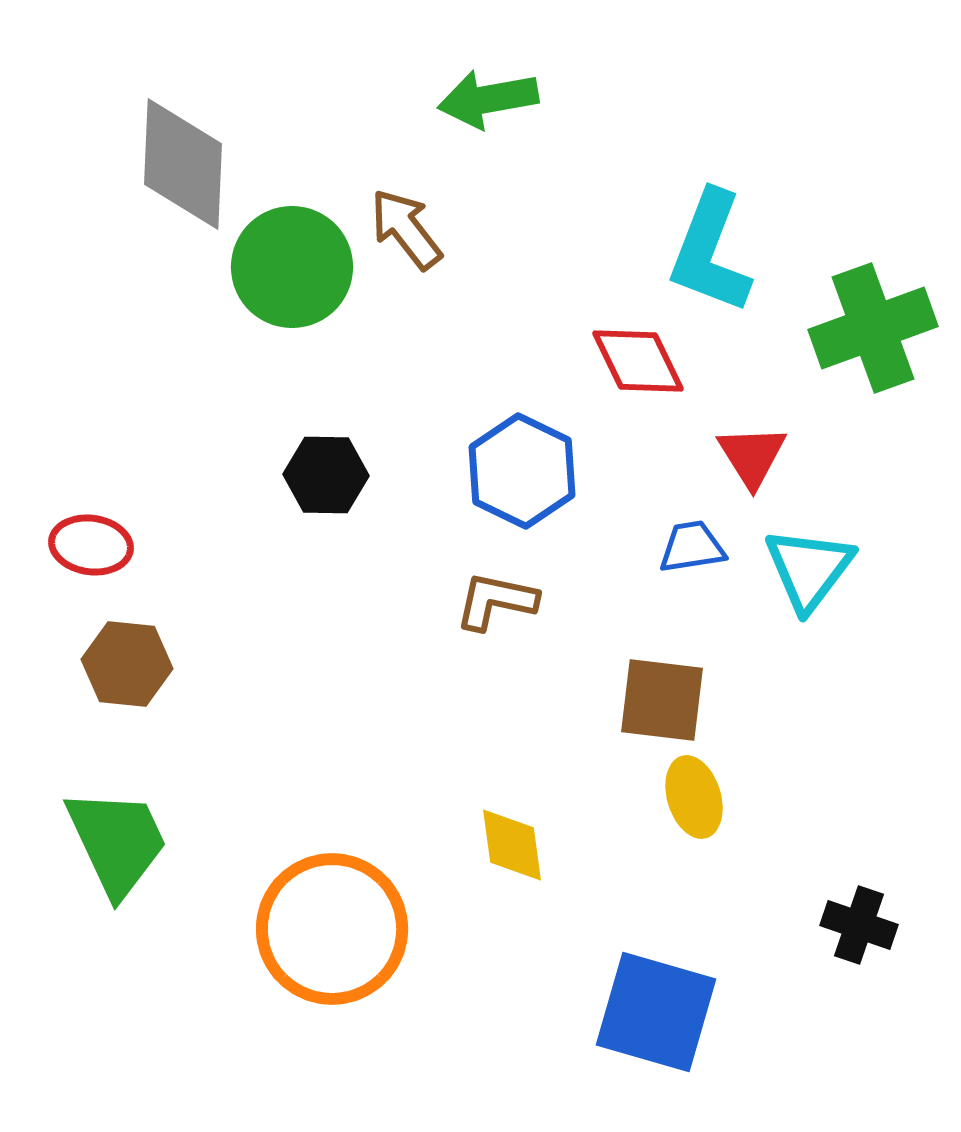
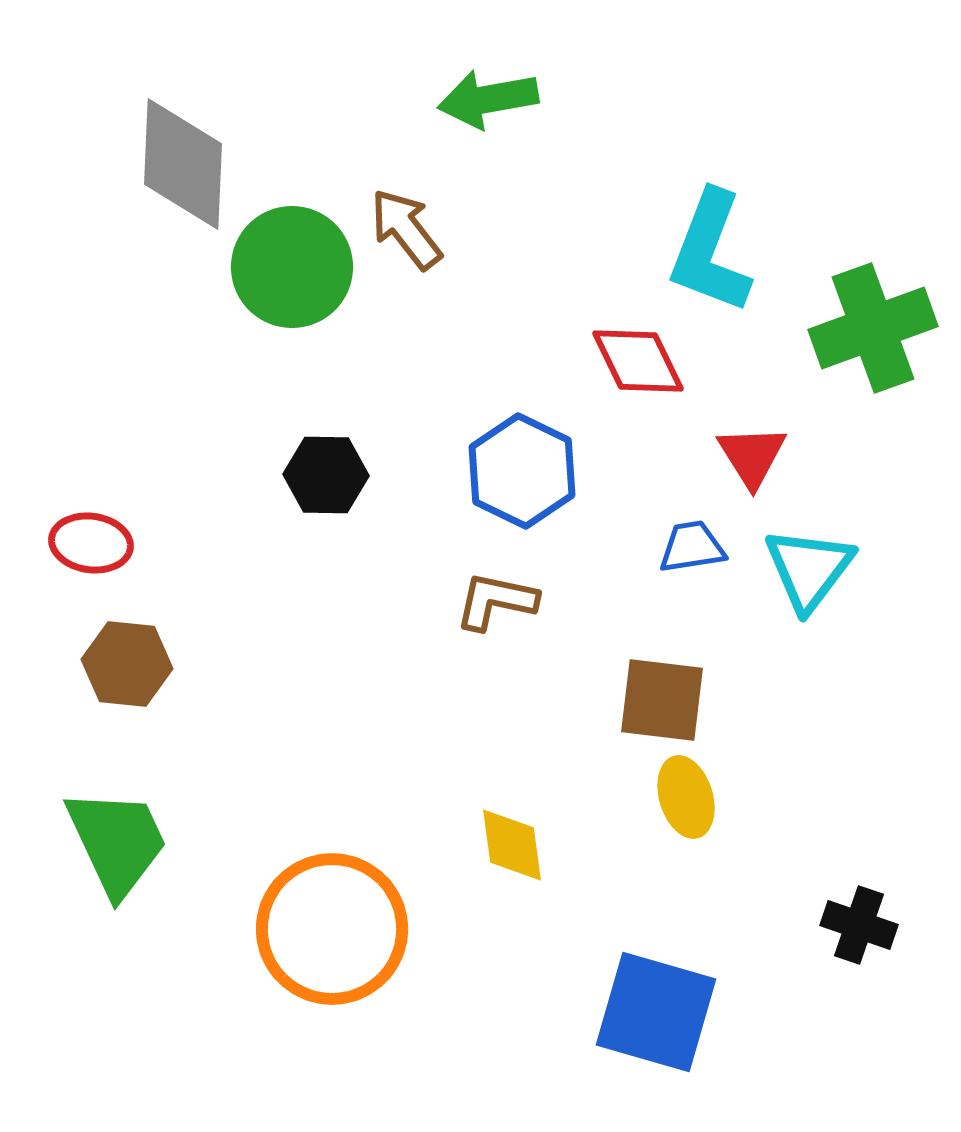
red ellipse: moved 2 px up
yellow ellipse: moved 8 px left
